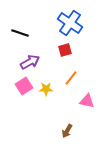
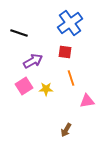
blue cross: rotated 20 degrees clockwise
black line: moved 1 px left
red square: moved 2 px down; rotated 24 degrees clockwise
purple arrow: moved 3 px right, 1 px up
orange line: rotated 56 degrees counterclockwise
pink triangle: rotated 21 degrees counterclockwise
brown arrow: moved 1 px left, 1 px up
